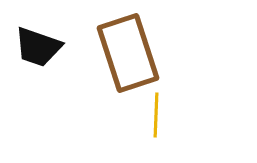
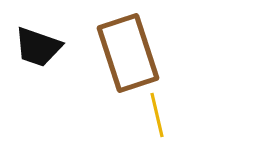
yellow line: moved 1 px right; rotated 15 degrees counterclockwise
